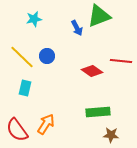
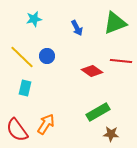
green triangle: moved 16 px right, 7 px down
green rectangle: rotated 25 degrees counterclockwise
brown star: moved 1 px up
